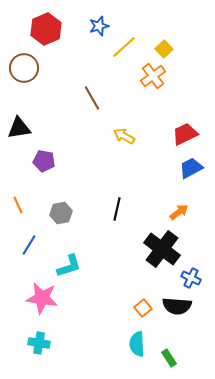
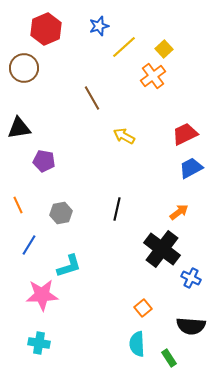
pink star: moved 3 px up; rotated 12 degrees counterclockwise
black semicircle: moved 14 px right, 20 px down
